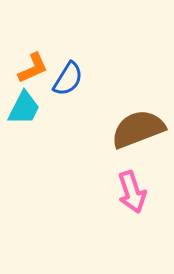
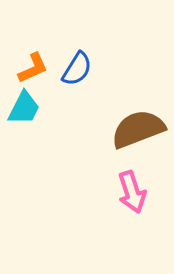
blue semicircle: moved 9 px right, 10 px up
